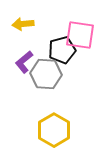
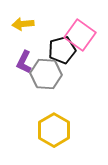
pink square: rotated 28 degrees clockwise
purple L-shape: rotated 25 degrees counterclockwise
